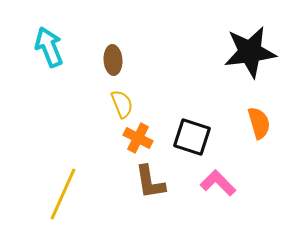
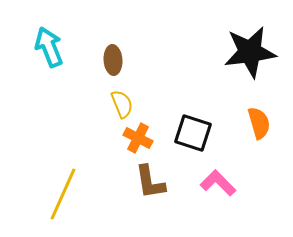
black square: moved 1 px right, 4 px up
